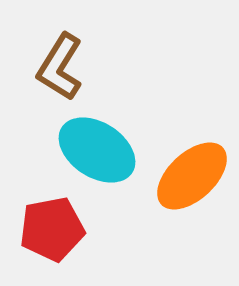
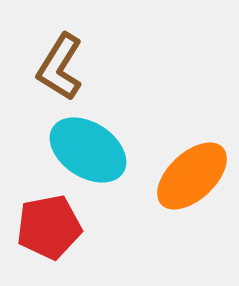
cyan ellipse: moved 9 px left
red pentagon: moved 3 px left, 2 px up
